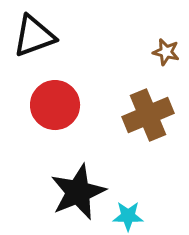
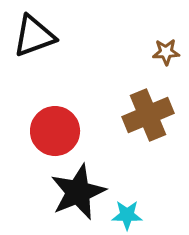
brown star: rotated 16 degrees counterclockwise
red circle: moved 26 px down
cyan star: moved 1 px left, 1 px up
